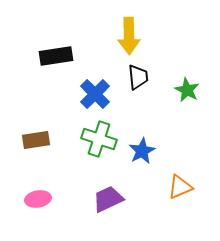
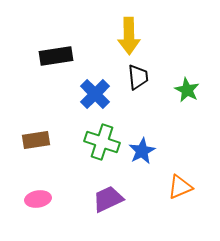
green cross: moved 3 px right, 3 px down
